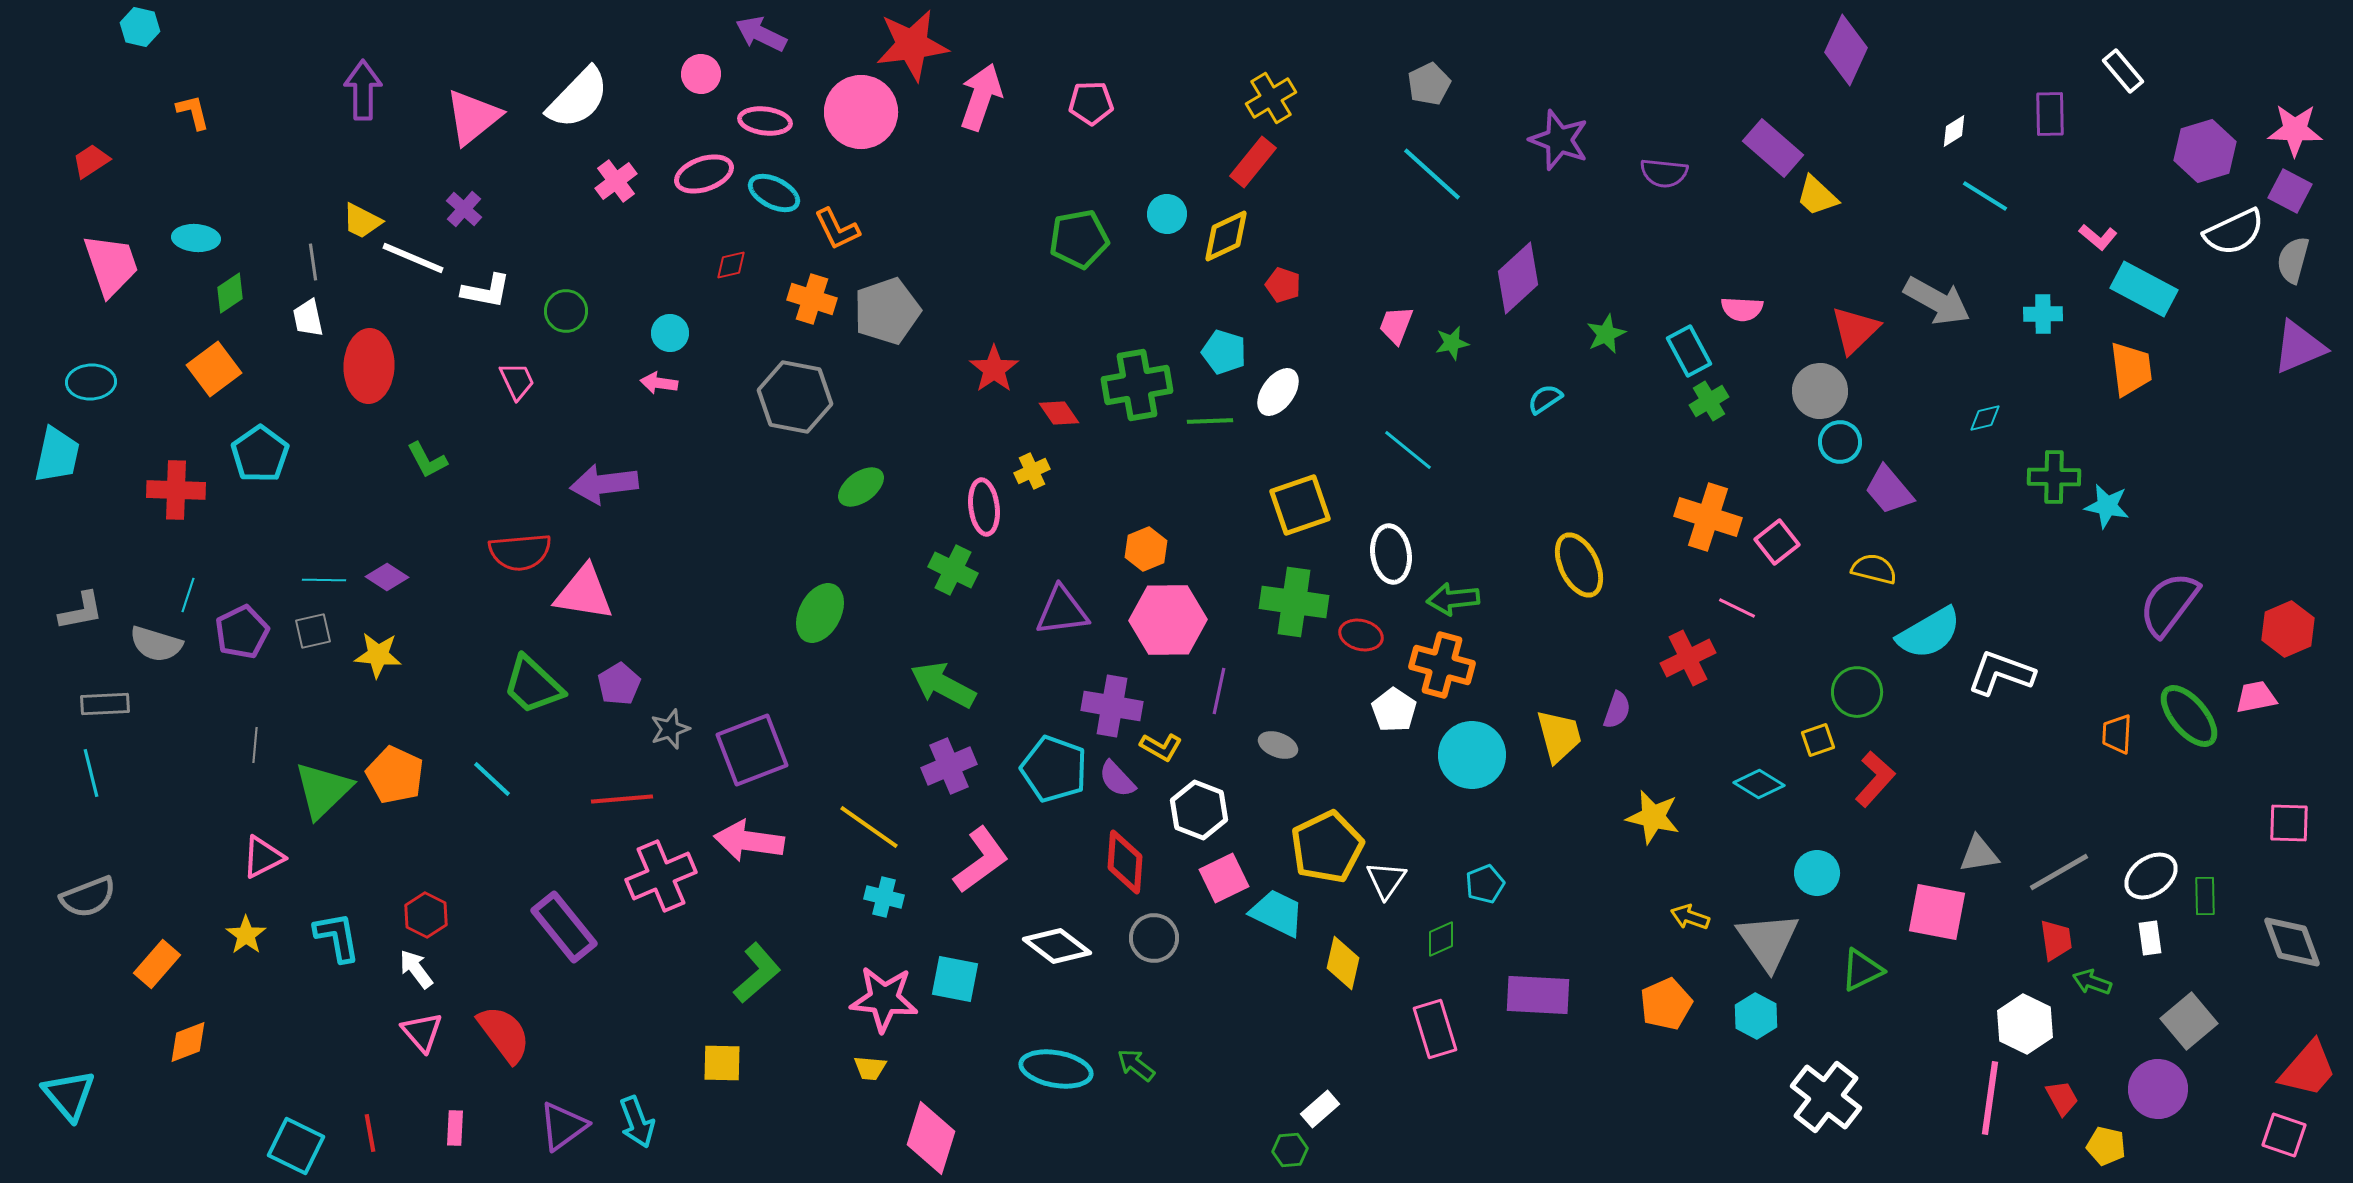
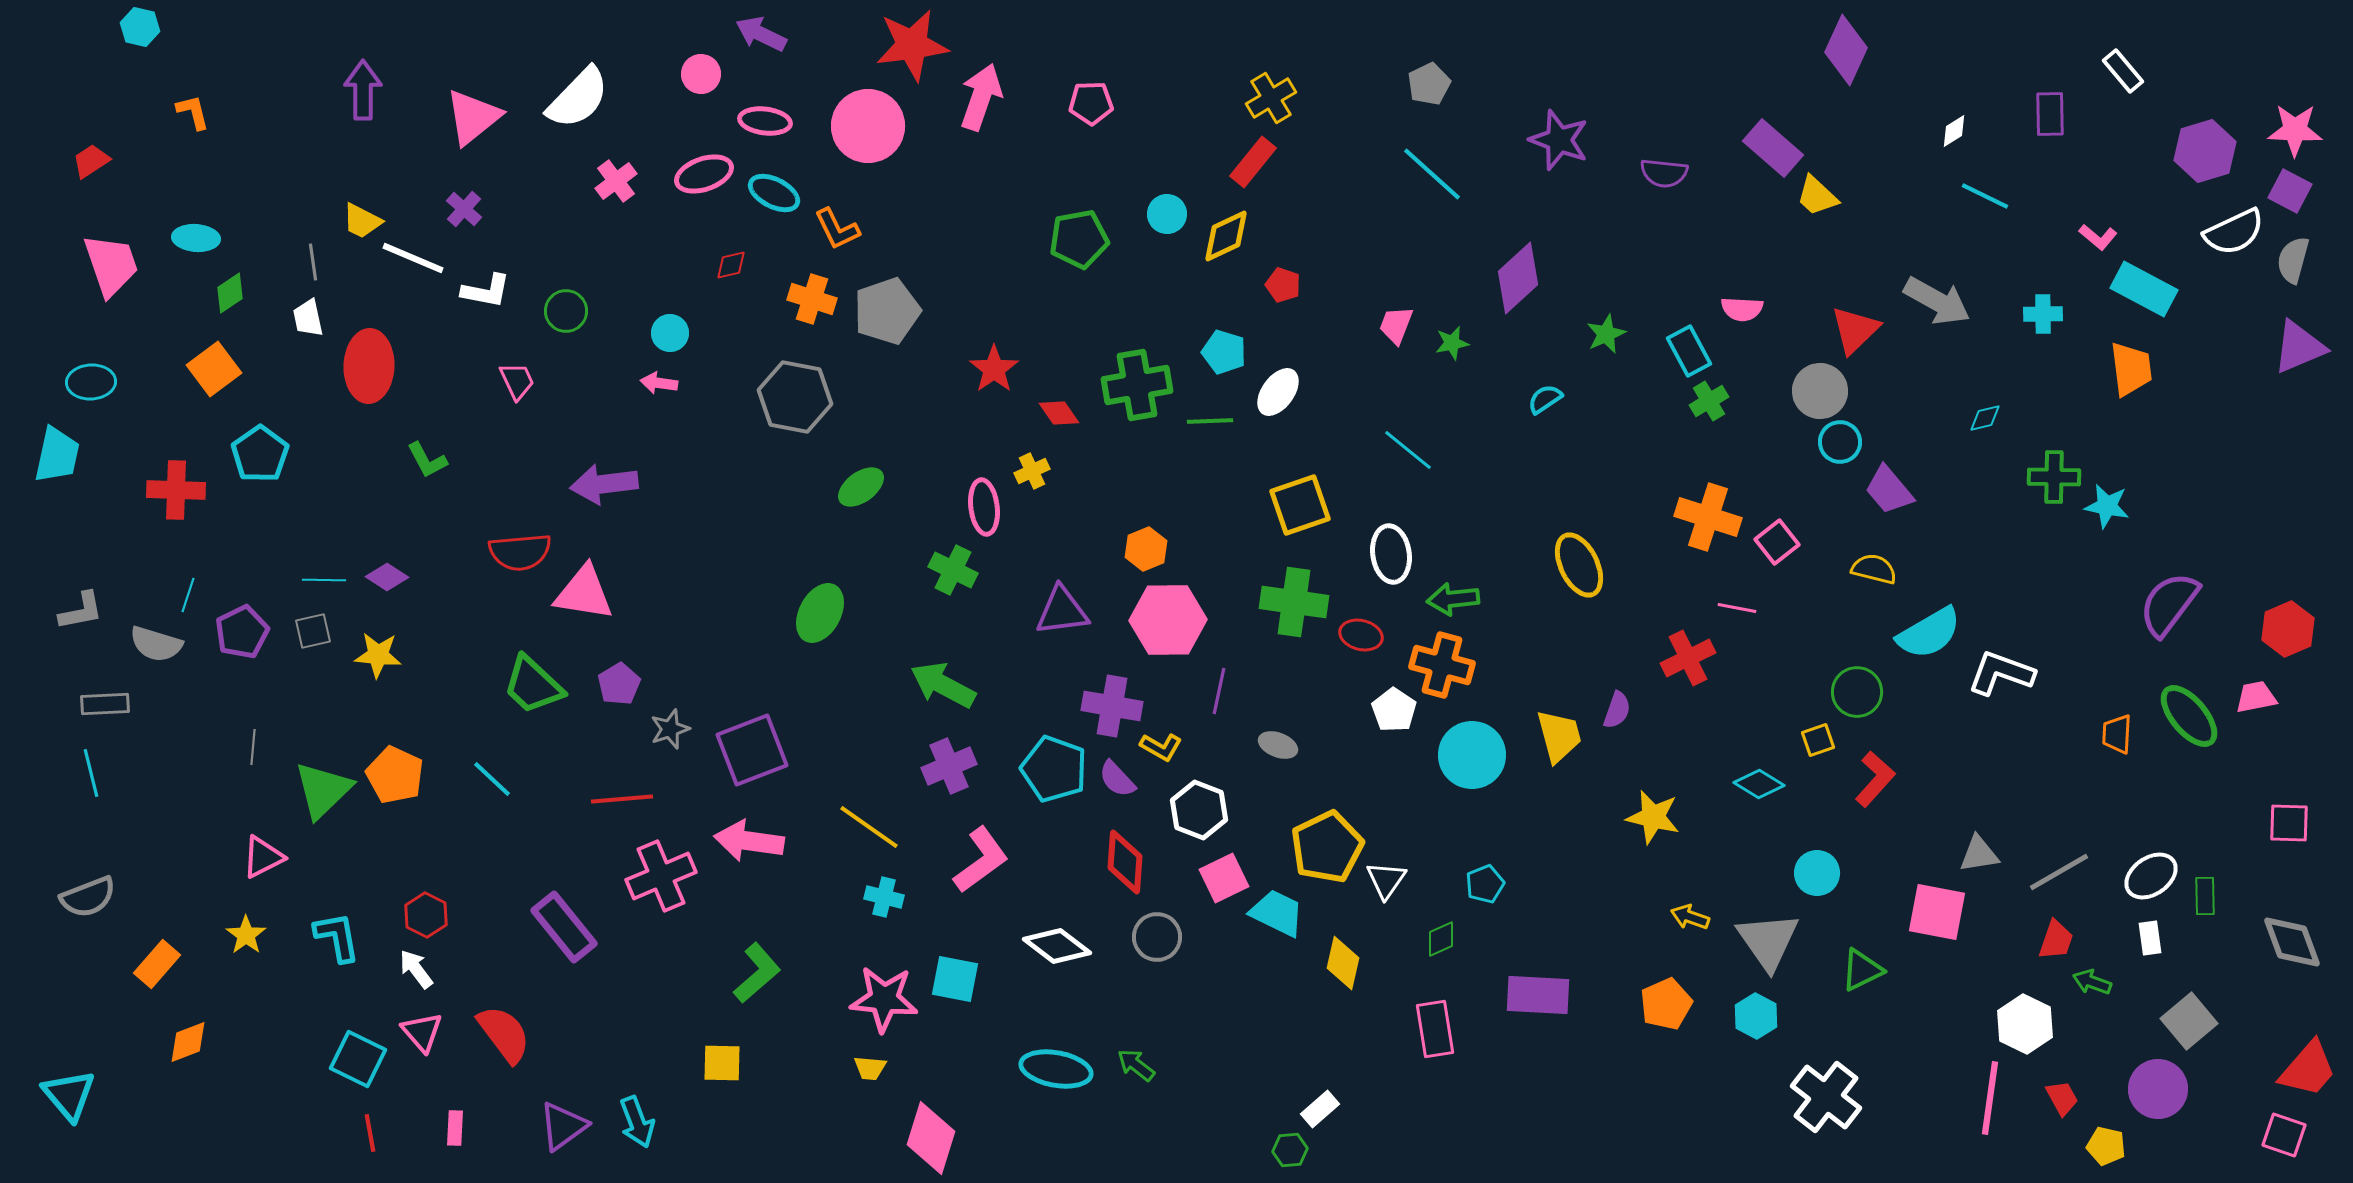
pink circle at (861, 112): moved 7 px right, 14 px down
cyan line at (1985, 196): rotated 6 degrees counterclockwise
pink line at (1737, 608): rotated 15 degrees counterclockwise
gray line at (255, 745): moved 2 px left, 2 px down
gray circle at (1154, 938): moved 3 px right, 1 px up
red trapezoid at (2056, 940): rotated 27 degrees clockwise
pink rectangle at (1435, 1029): rotated 8 degrees clockwise
cyan square at (296, 1146): moved 62 px right, 87 px up
